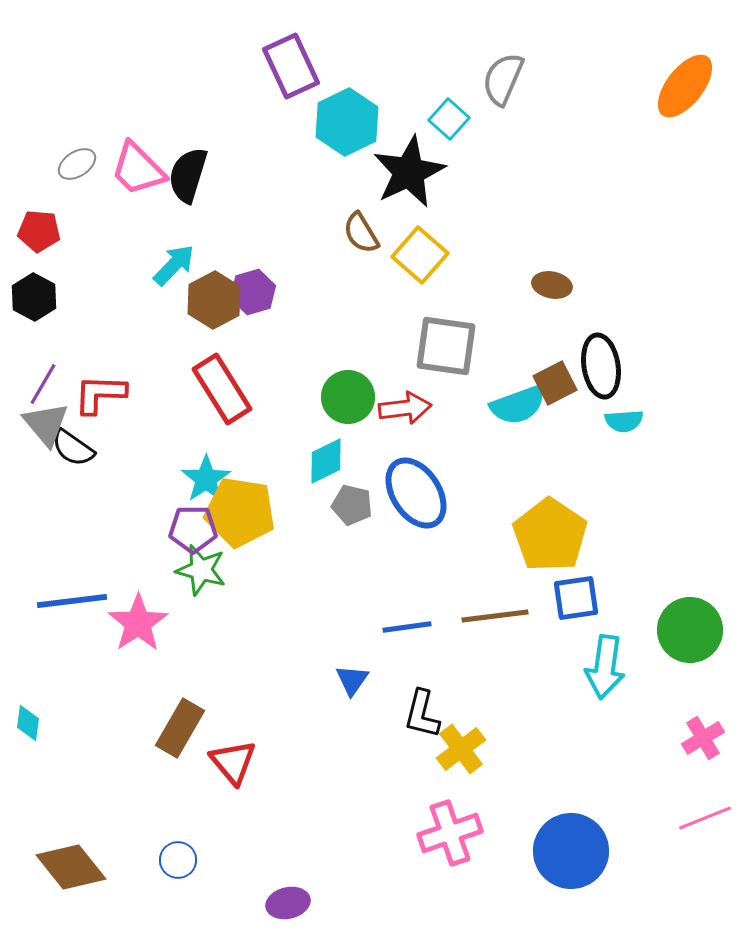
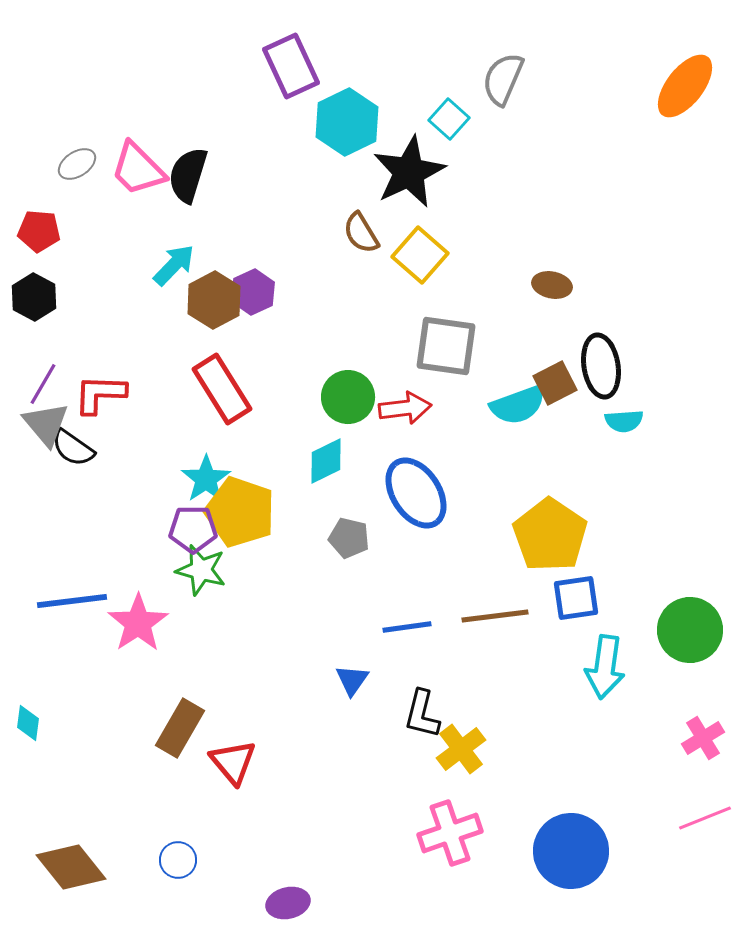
purple hexagon at (253, 292): rotated 9 degrees counterclockwise
gray pentagon at (352, 505): moved 3 px left, 33 px down
yellow pentagon at (240, 512): rotated 10 degrees clockwise
